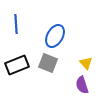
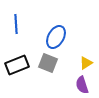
blue ellipse: moved 1 px right, 1 px down
yellow triangle: rotated 40 degrees clockwise
